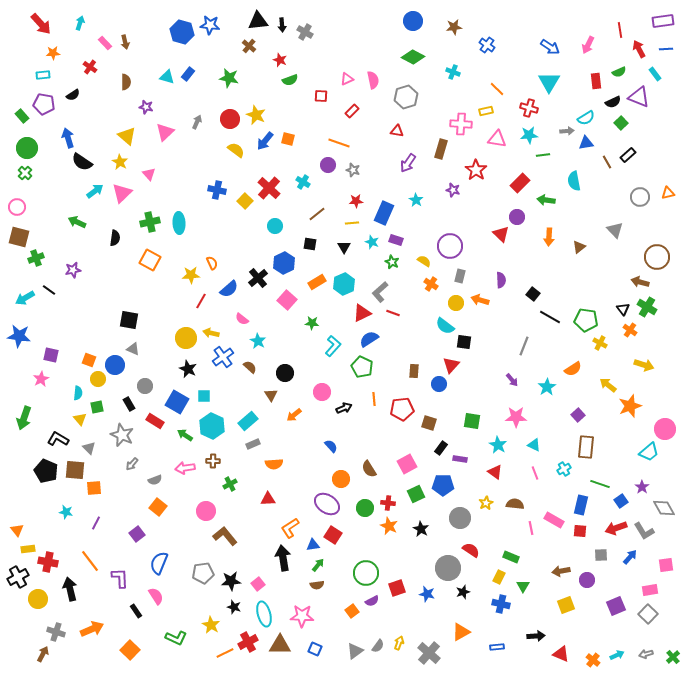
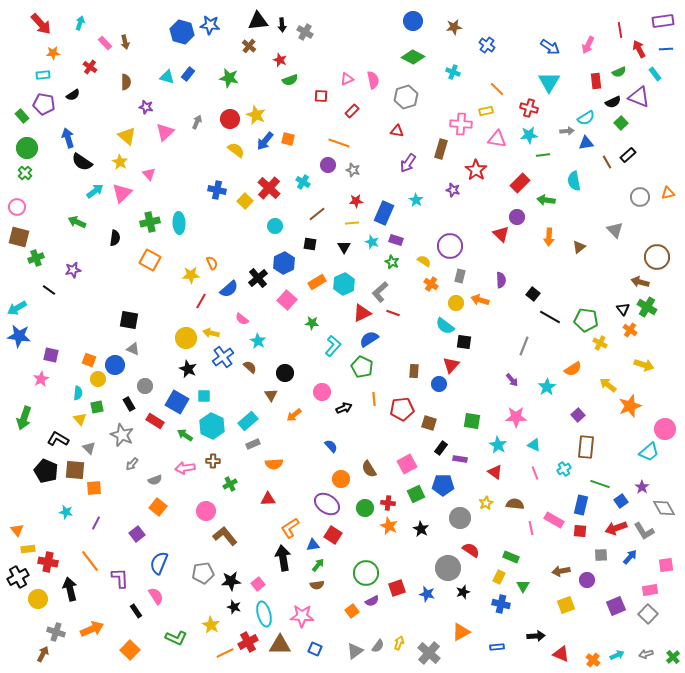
cyan arrow at (25, 298): moved 8 px left, 10 px down
